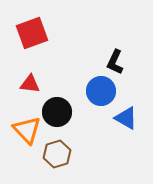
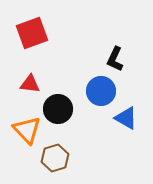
black L-shape: moved 3 px up
black circle: moved 1 px right, 3 px up
brown hexagon: moved 2 px left, 4 px down
